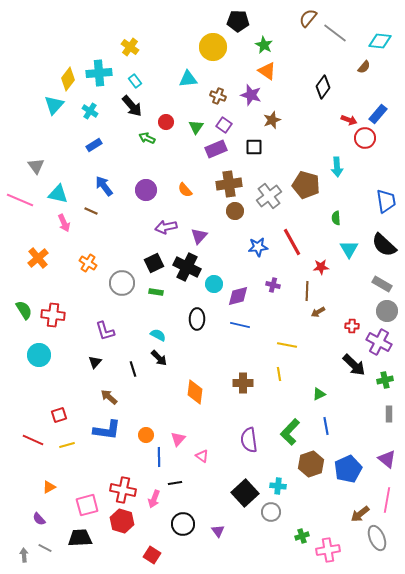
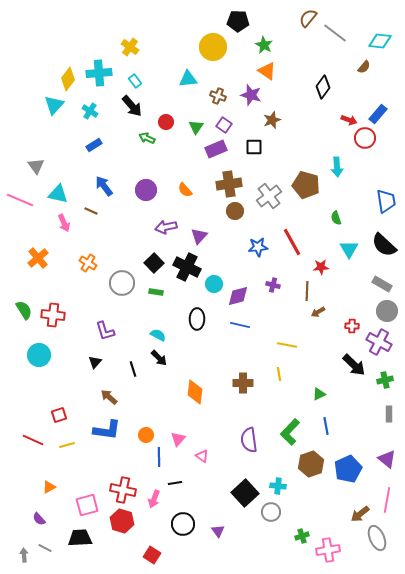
green semicircle at (336, 218): rotated 16 degrees counterclockwise
black square at (154, 263): rotated 18 degrees counterclockwise
